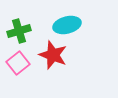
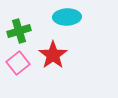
cyan ellipse: moved 8 px up; rotated 12 degrees clockwise
red star: rotated 16 degrees clockwise
